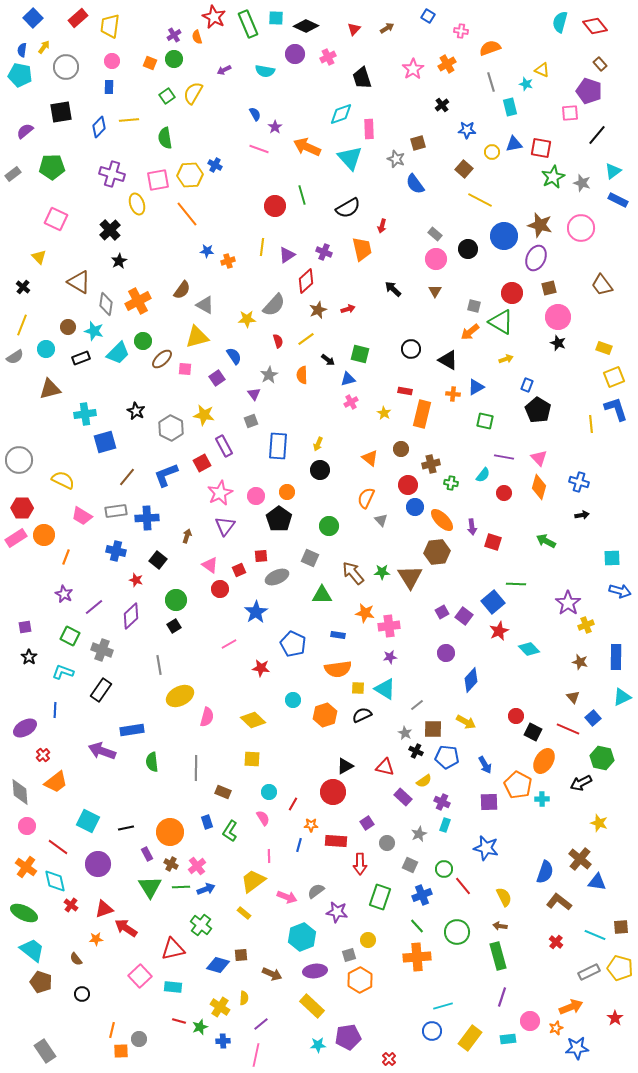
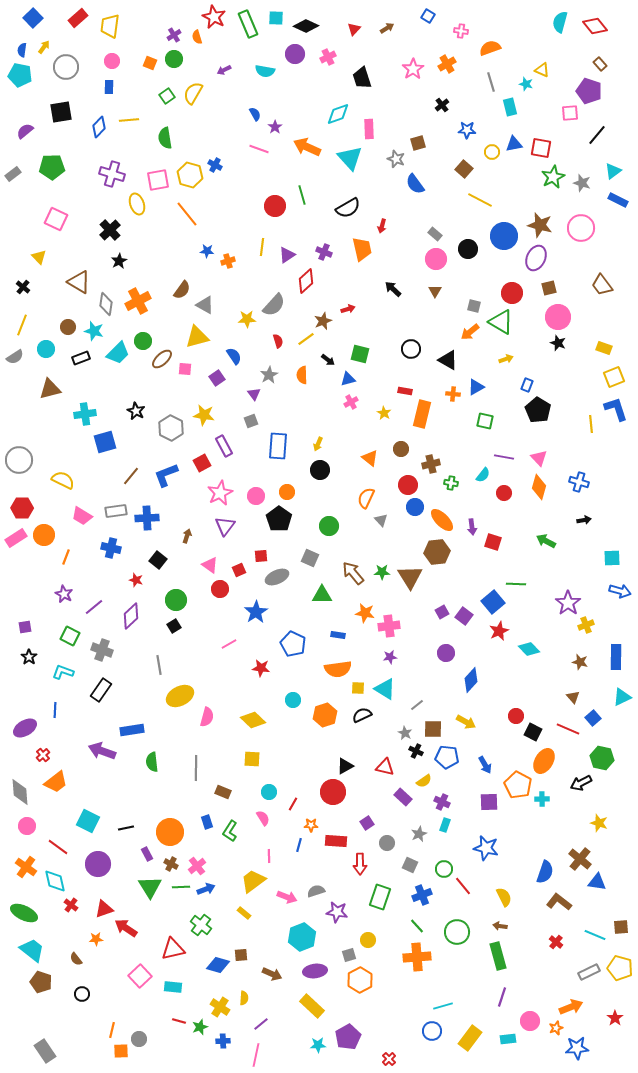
cyan diamond at (341, 114): moved 3 px left
yellow hexagon at (190, 175): rotated 20 degrees clockwise
brown star at (318, 310): moved 5 px right, 11 px down
brown line at (127, 477): moved 4 px right, 1 px up
black arrow at (582, 515): moved 2 px right, 5 px down
blue cross at (116, 551): moved 5 px left, 3 px up
gray semicircle at (316, 891): rotated 18 degrees clockwise
purple pentagon at (348, 1037): rotated 20 degrees counterclockwise
